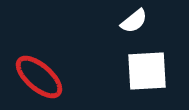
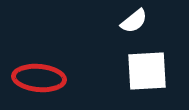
red ellipse: moved 1 px down; rotated 36 degrees counterclockwise
